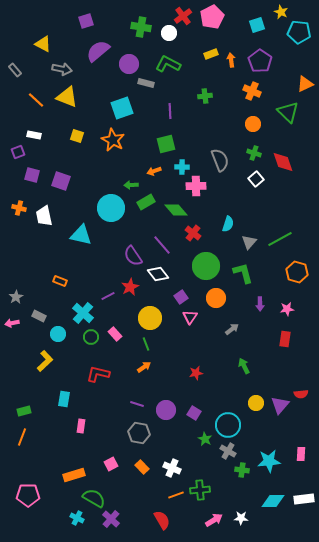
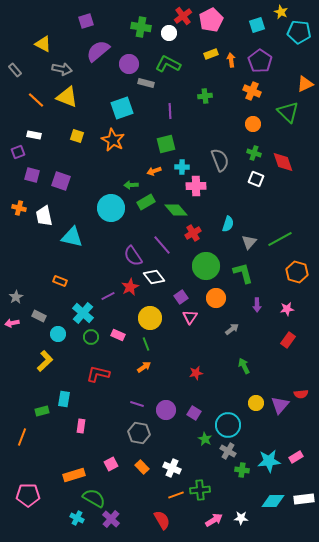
pink pentagon at (212, 17): moved 1 px left, 3 px down
white square at (256, 179): rotated 28 degrees counterclockwise
red cross at (193, 233): rotated 21 degrees clockwise
cyan triangle at (81, 235): moved 9 px left, 2 px down
white diamond at (158, 274): moved 4 px left, 3 px down
purple arrow at (260, 304): moved 3 px left, 1 px down
pink rectangle at (115, 334): moved 3 px right, 1 px down; rotated 24 degrees counterclockwise
red rectangle at (285, 339): moved 3 px right, 1 px down; rotated 28 degrees clockwise
green rectangle at (24, 411): moved 18 px right
pink rectangle at (301, 454): moved 5 px left, 3 px down; rotated 56 degrees clockwise
